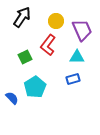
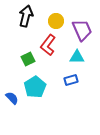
black arrow: moved 4 px right, 1 px up; rotated 20 degrees counterclockwise
green square: moved 3 px right, 2 px down
blue rectangle: moved 2 px left, 1 px down
